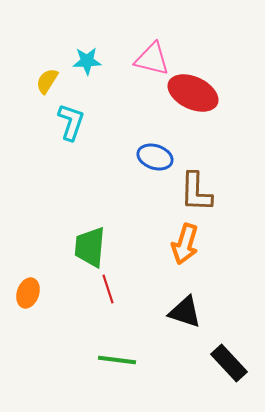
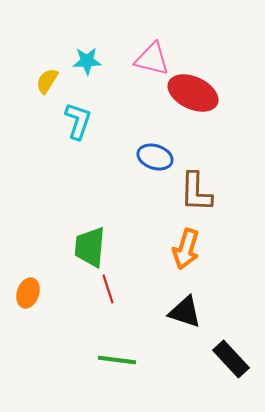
cyan L-shape: moved 7 px right, 1 px up
orange arrow: moved 1 px right, 5 px down
black rectangle: moved 2 px right, 4 px up
